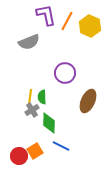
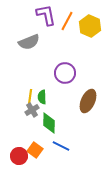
orange square: moved 1 px up; rotated 21 degrees counterclockwise
